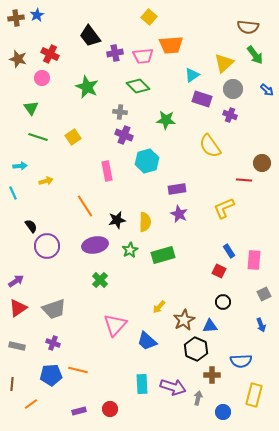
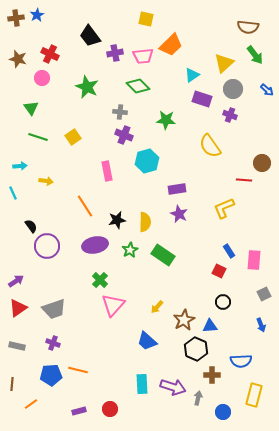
yellow square at (149, 17): moved 3 px left, 2 px down; rotated 28 degrees counterclockwise
orange trapezoid at (171, 45): rotated 40 degrees counterclockwise
yellow arrow at (46, 181): rotated 24 degrees clockwise
green rectangle at (163, 255): rotated 50 degrees clockwise
yellow arrow at (159, 307): moved 2 px left
pink triangle at (115, 325): moved 2 px left, 20 px up
